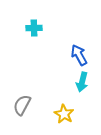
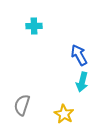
cyan cross: moved 2 px up
gray semicircle: rotated 10 degrees counterclockwise
